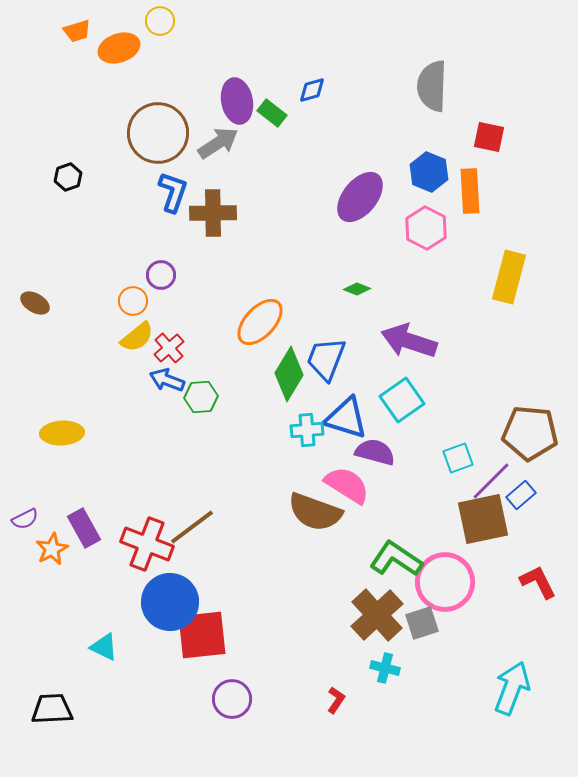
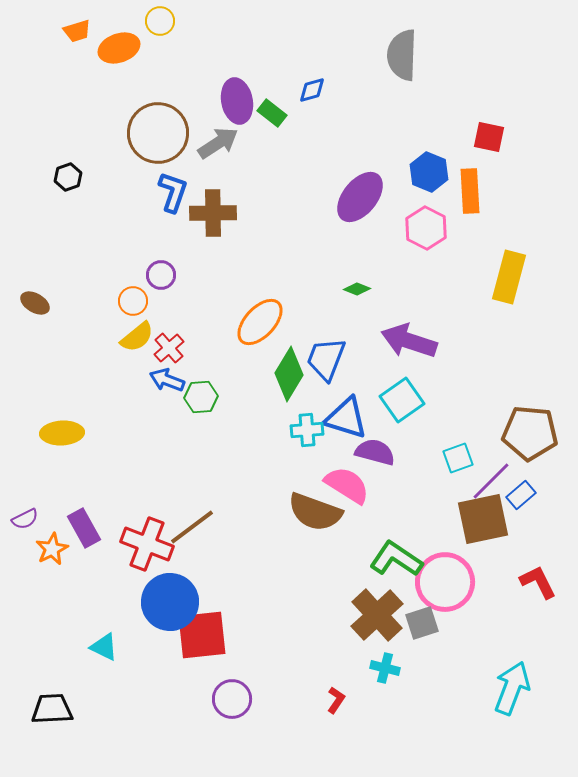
gray semicircle at (432, 86): moved 30 px left, 31 px up
